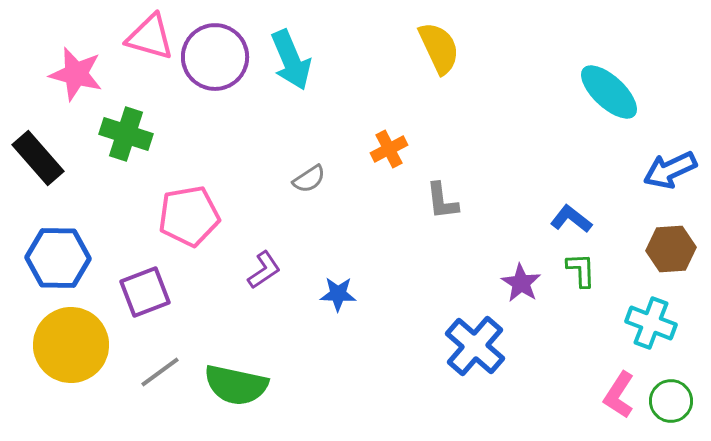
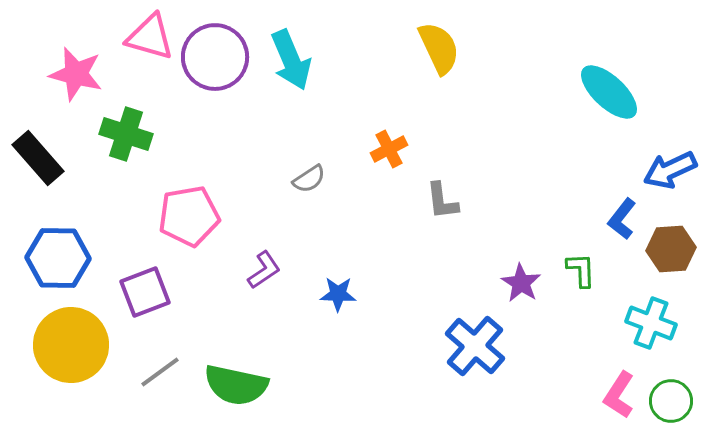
blue L-shape: moved 51 px right; rotated 90 degrees counterclockwise
